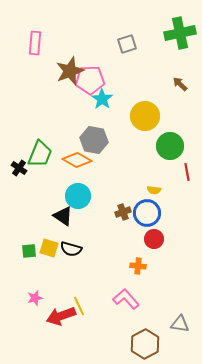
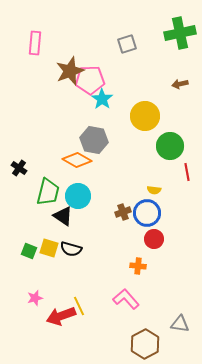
brown arrow: rotated 56 degrees counterclockwise
green trapezoid: moved 8 px right, 38 px down; rotated 8 degrees counterclockwise
green square: rotated 28 degrees clockwise
